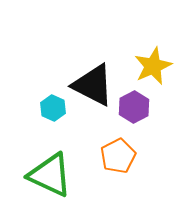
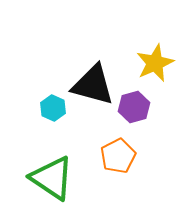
yellow star: moved 2 px right, 3 px up
black triangle: rotated 12 degrees counterclockwise
purple hexagon: rotated 12 degrees clockwise
green triangle: moved 2 px right, 3 px down; rotated 9 degrees clockwise
